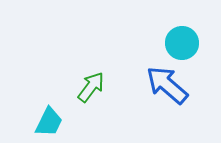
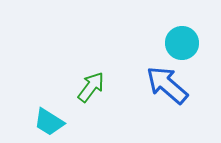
cyan trapezoid: rotated 96 degrees clockwise
